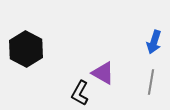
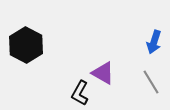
black hexagon: moved 4 px up
gray line: rotated 40 degrees counterclockwise
